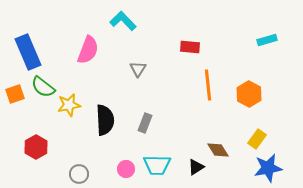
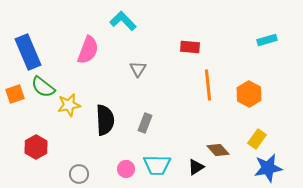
brown diamond: rotated 10 degrees counterclockwise
